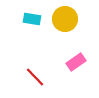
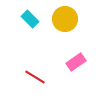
cyan rectangle: moved 2 px left; rotated 36 degrees clockwise
red line: rotated 15 degrees counterclockwise
